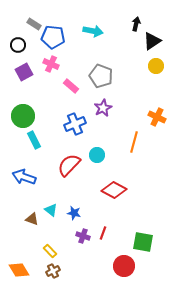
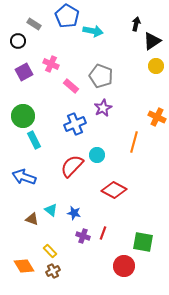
blue pentagon: moved 14 px right, 21 px up; rotated 25 degrees clockwise
black circle: moved 4 px up
red semicircle: moved 3 px right, 1 px down
orange diamond: moved 5 px right, 4 px up
